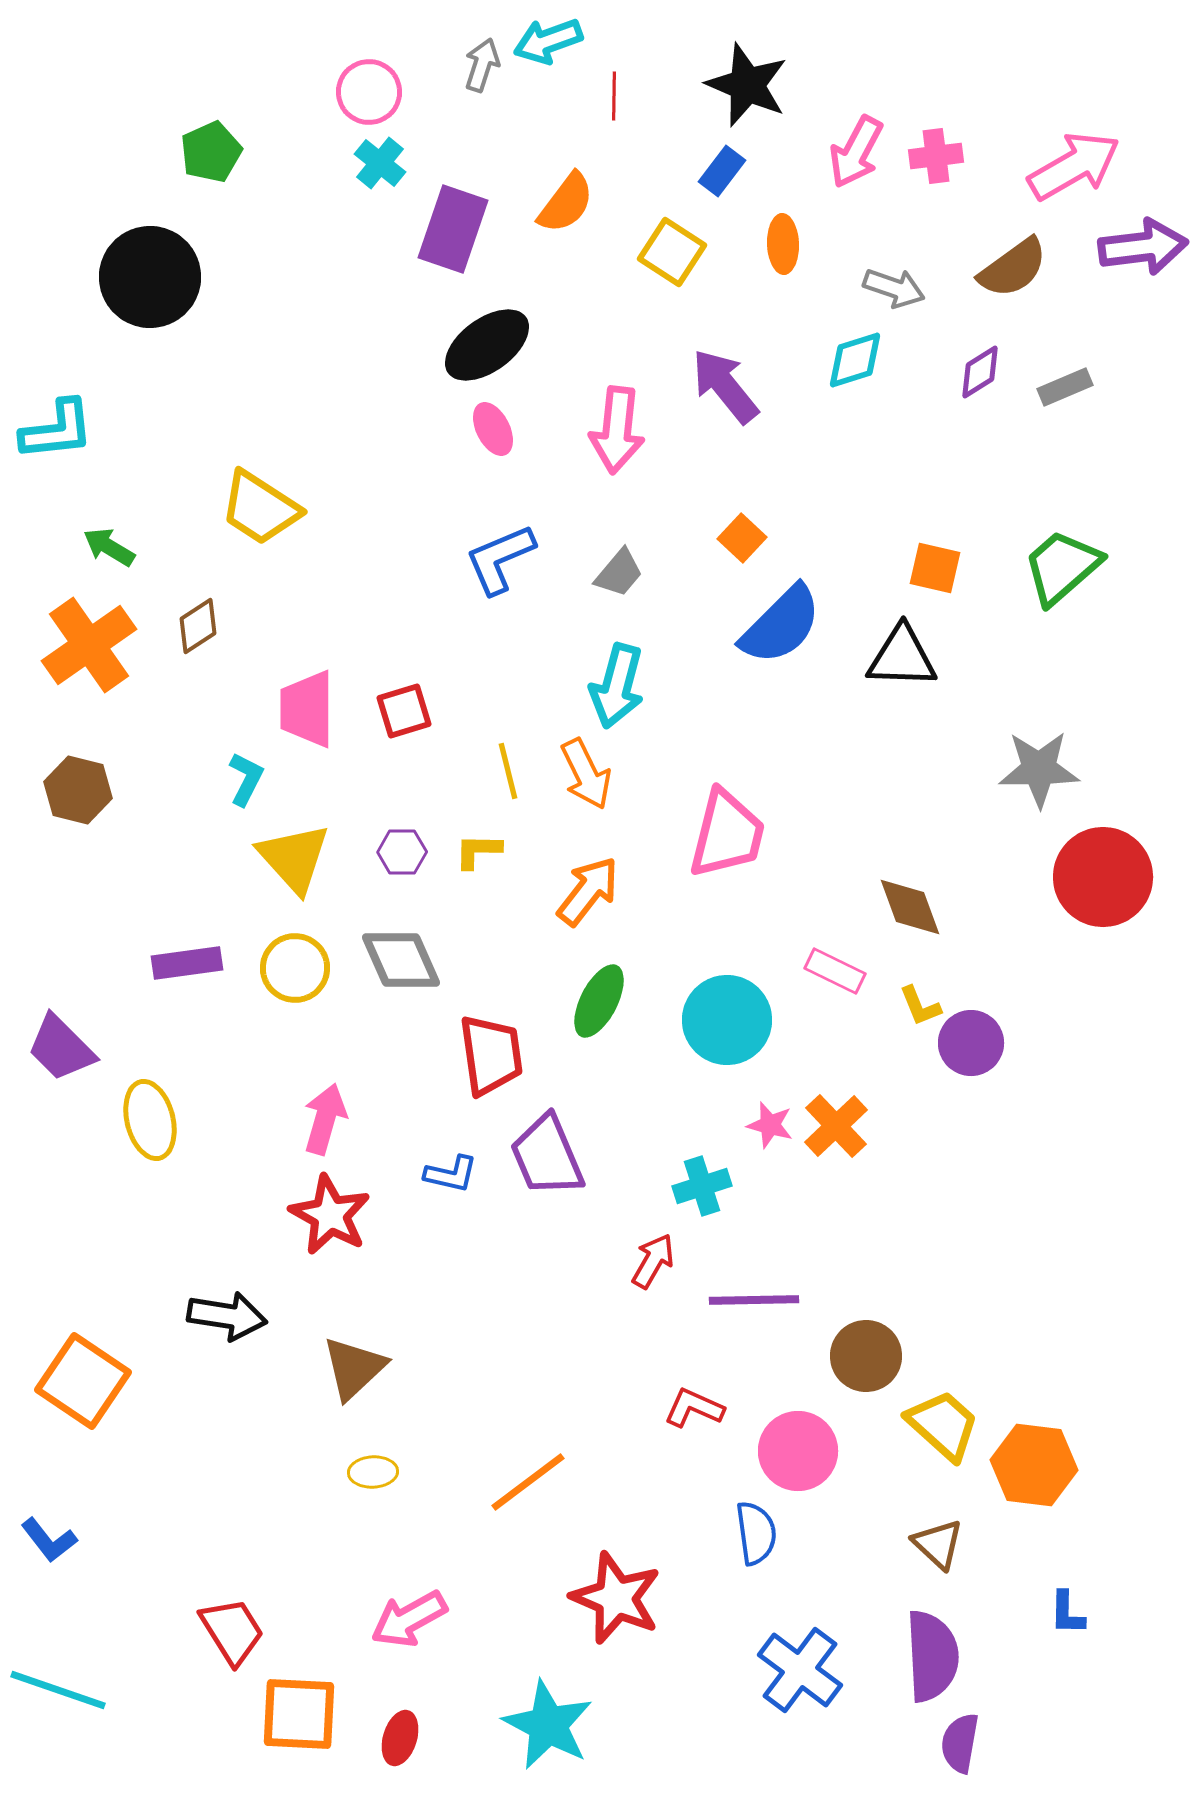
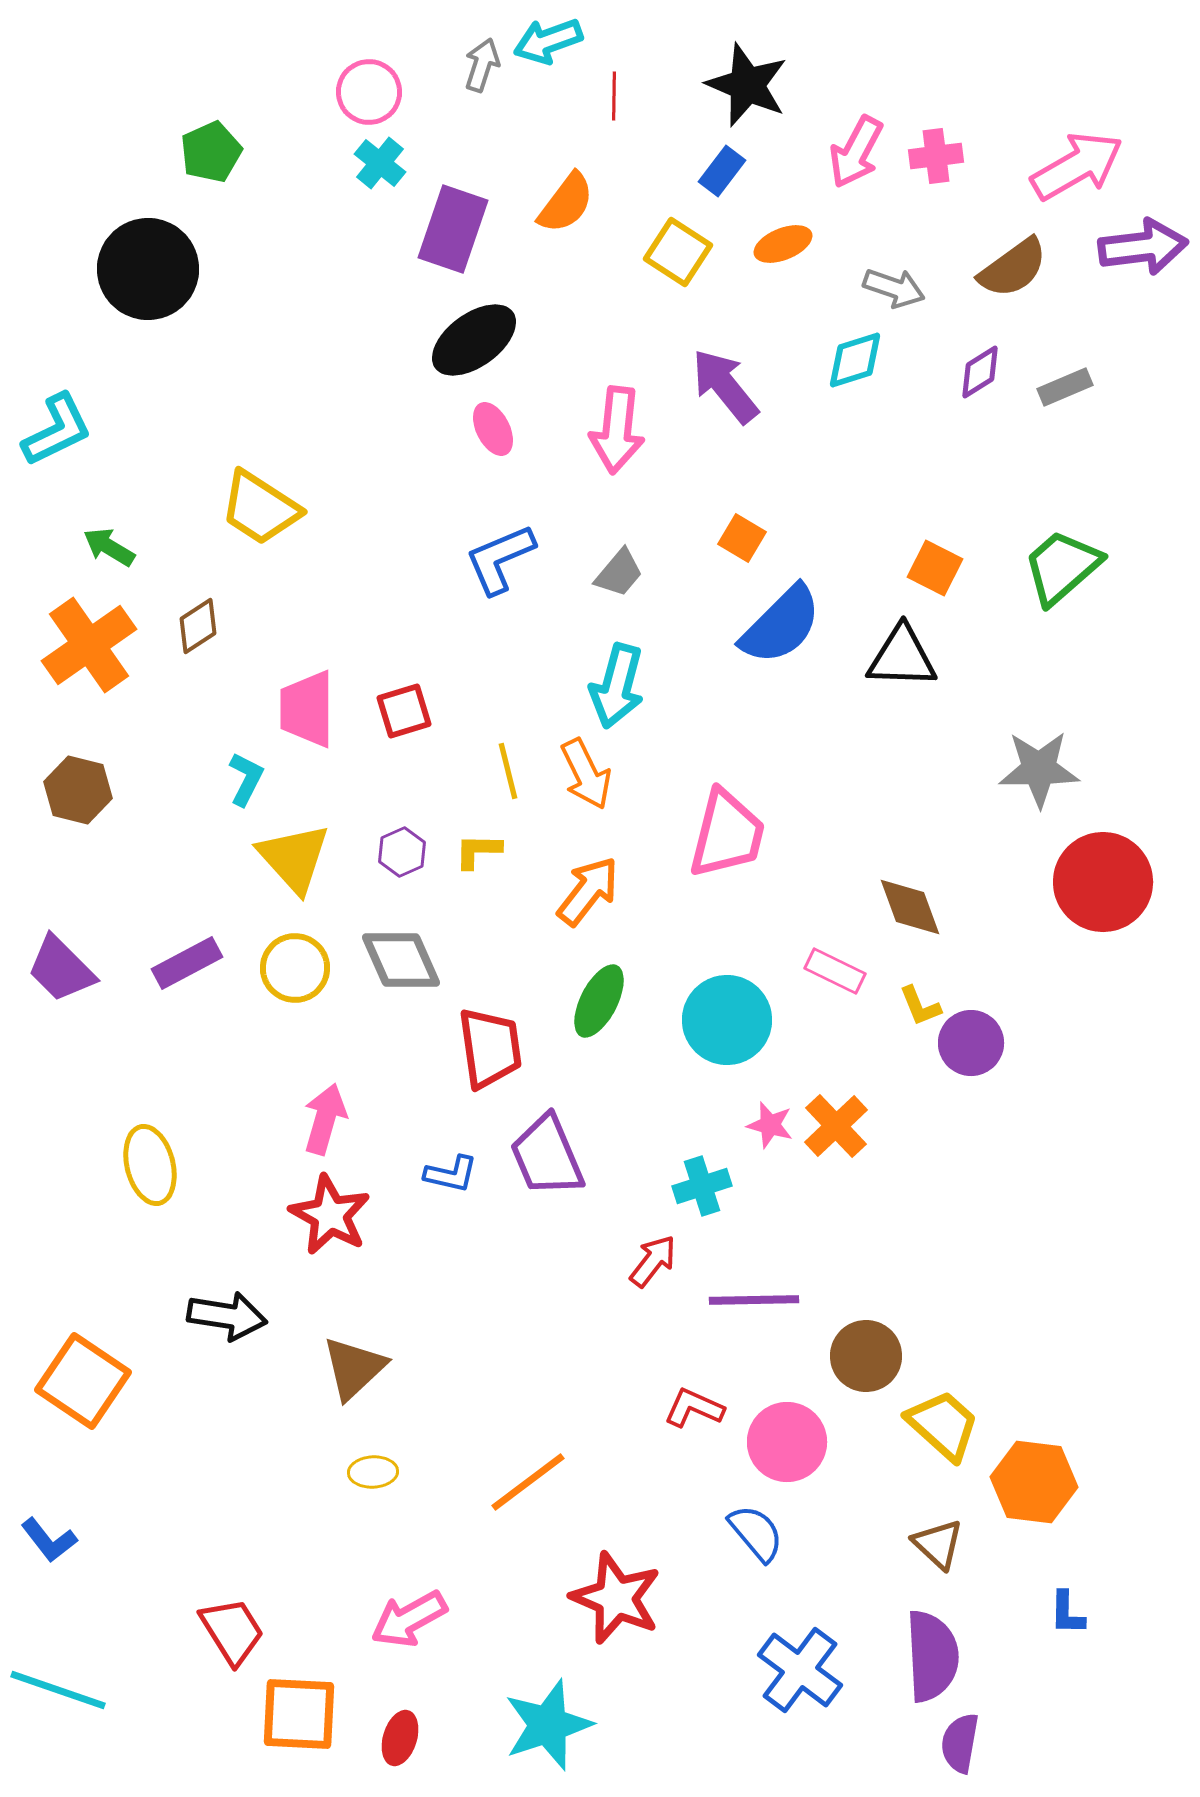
pink arrow at (1074, 166): moved 3 px right
orange ellipse at (783, 244): rotated 70 degrees clockwise
yellow square at (672, 252): moved 6 px right
black circle at (150, 277): moved 2 px left, 8 px up
black ellipse at (487, 345): moved 13 px left, 5 px up
cyan L-shape at (57, 430): rotated 20 degrees counterclockwise
orange square at (742, 538): rotated 12 degrees counterclockwise
orange square at (935, 568): rotated 14 degrees clockwise
purple hexagon at (402, 852): rotated 24 degrees counterclockwise
red circle at (1103, 877): moved 5 px down
purple rectangle at (187, 963): rotated 20 degrees counterclockwise
purple trapezoid at (61, 1048): moved 79 px up
red trapezoid at (491, 1055): moved 1 px left, 7 px up
yellow ellipse at (150, 1120): moved 45 px down
red arrow at (653, 1261): rotated 8 degrees clockwise
pink circle at (798, 1451): moved 11 px left, 9 px up
orange hexagon at (1034, 1465): moved 17 px down
blue semicircle at (756, 1533): rotated 32 degrees counterclockwise
cyan star at (548, 1725): rotated 26 degrees clockwise
